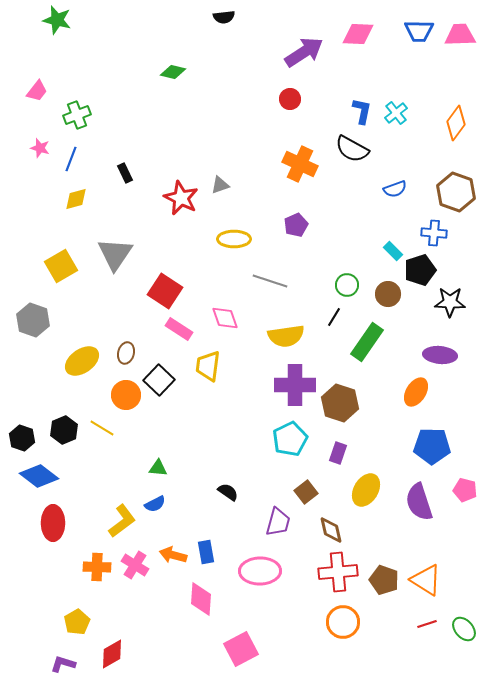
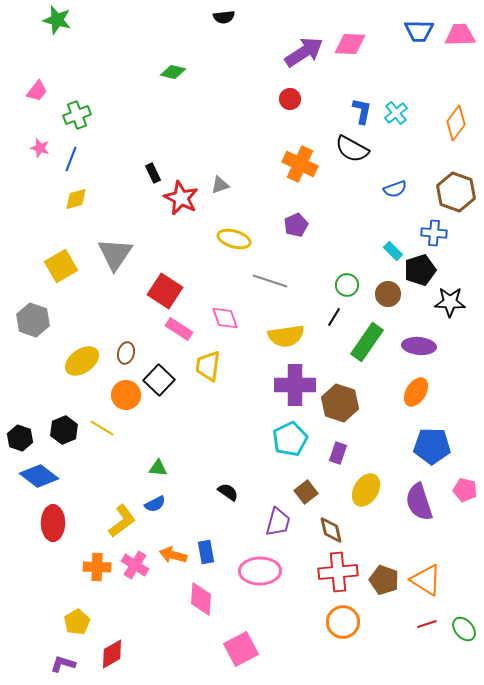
pink diamond at (358, 34): moved 8 px left, 10 px down
black rectangle at (125, 173): moved 28 px right
yellow ellipse at (234, 239): rotated 16 degrees clockwise
purple ellipse at (440, 355): moved 21 px left, 9 px up
black hexagon at (22, 438): moved 2 px left
